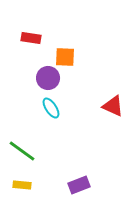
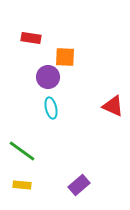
purple circle: moved 1 px up
cyan ellipse: rotated 20 degrees clockwise
purple rectangle: rotated 20 degrees counterclockwise
